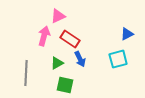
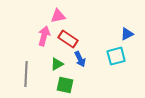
pink triangle: rotated 14 degrees clockwise
red rectangle: moved 2 px left
cyan square: moved 2 px left, 3 px up
green triangle: moved 1 px down
gray line: moved 1 px down
